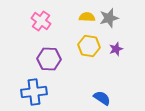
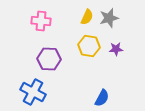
yellow semicircle: rotated 112 degrees clockwise
pink cross: rotated 30 degrees counterclockwise
purple star: rotated 16 degrees clockwise
blue cross: moved 1 px left; rotated 35 degrees clockwise
blue semicircle: rotated 84 degrees clockwise
